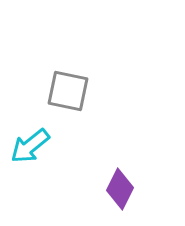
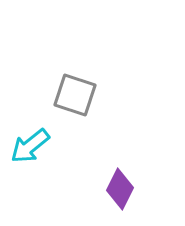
gray square: moved 7 px right, 4 px down; rotated 6 degrees clockwise
